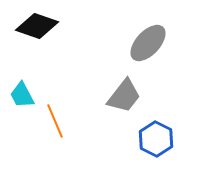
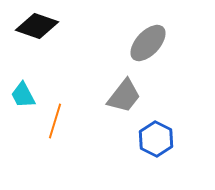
cyan trapezoid: moved 1 px right
orange line: rotated 40 degrees clockwise
